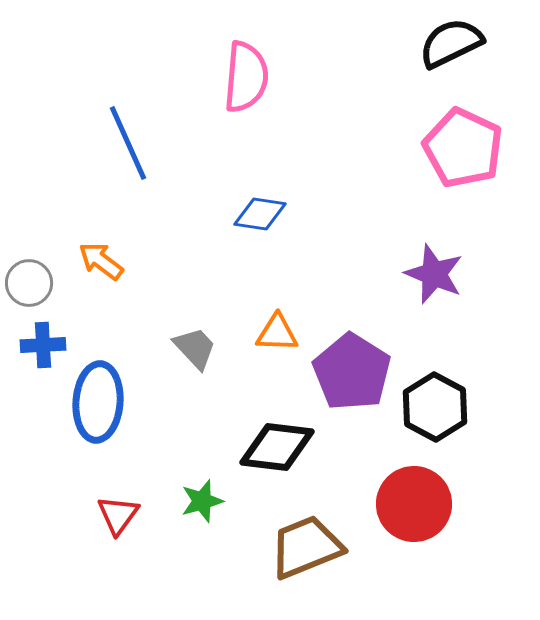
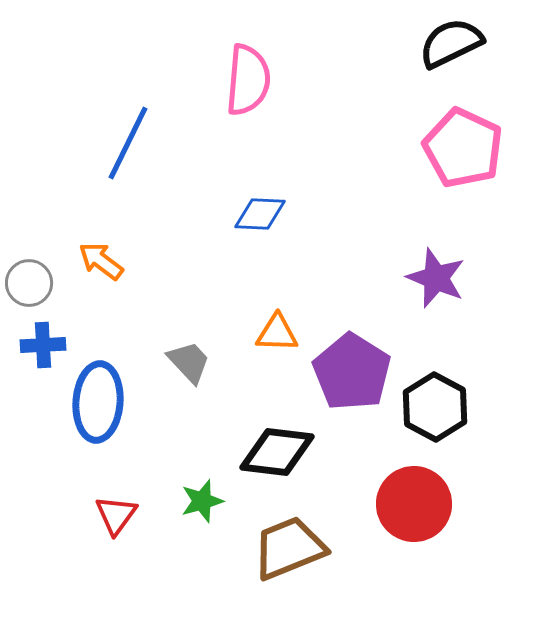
pink semicircle: moved 2 px right, 3 px down
blue line: rotated 50 degrees clockwise
blue diamond: rotated 6 degrees counterclockwise
purple star: moved 2 px right, 4 px down
gray trapezoid: moved 6 px left, 14 px down
black diamond: moved 5 px down
red triangle: moved 2 px left
brown trapezoid: moved 17 px left, 1 px down
